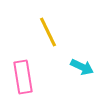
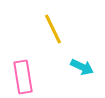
yellow line: moved 5 px right, 3 px up
